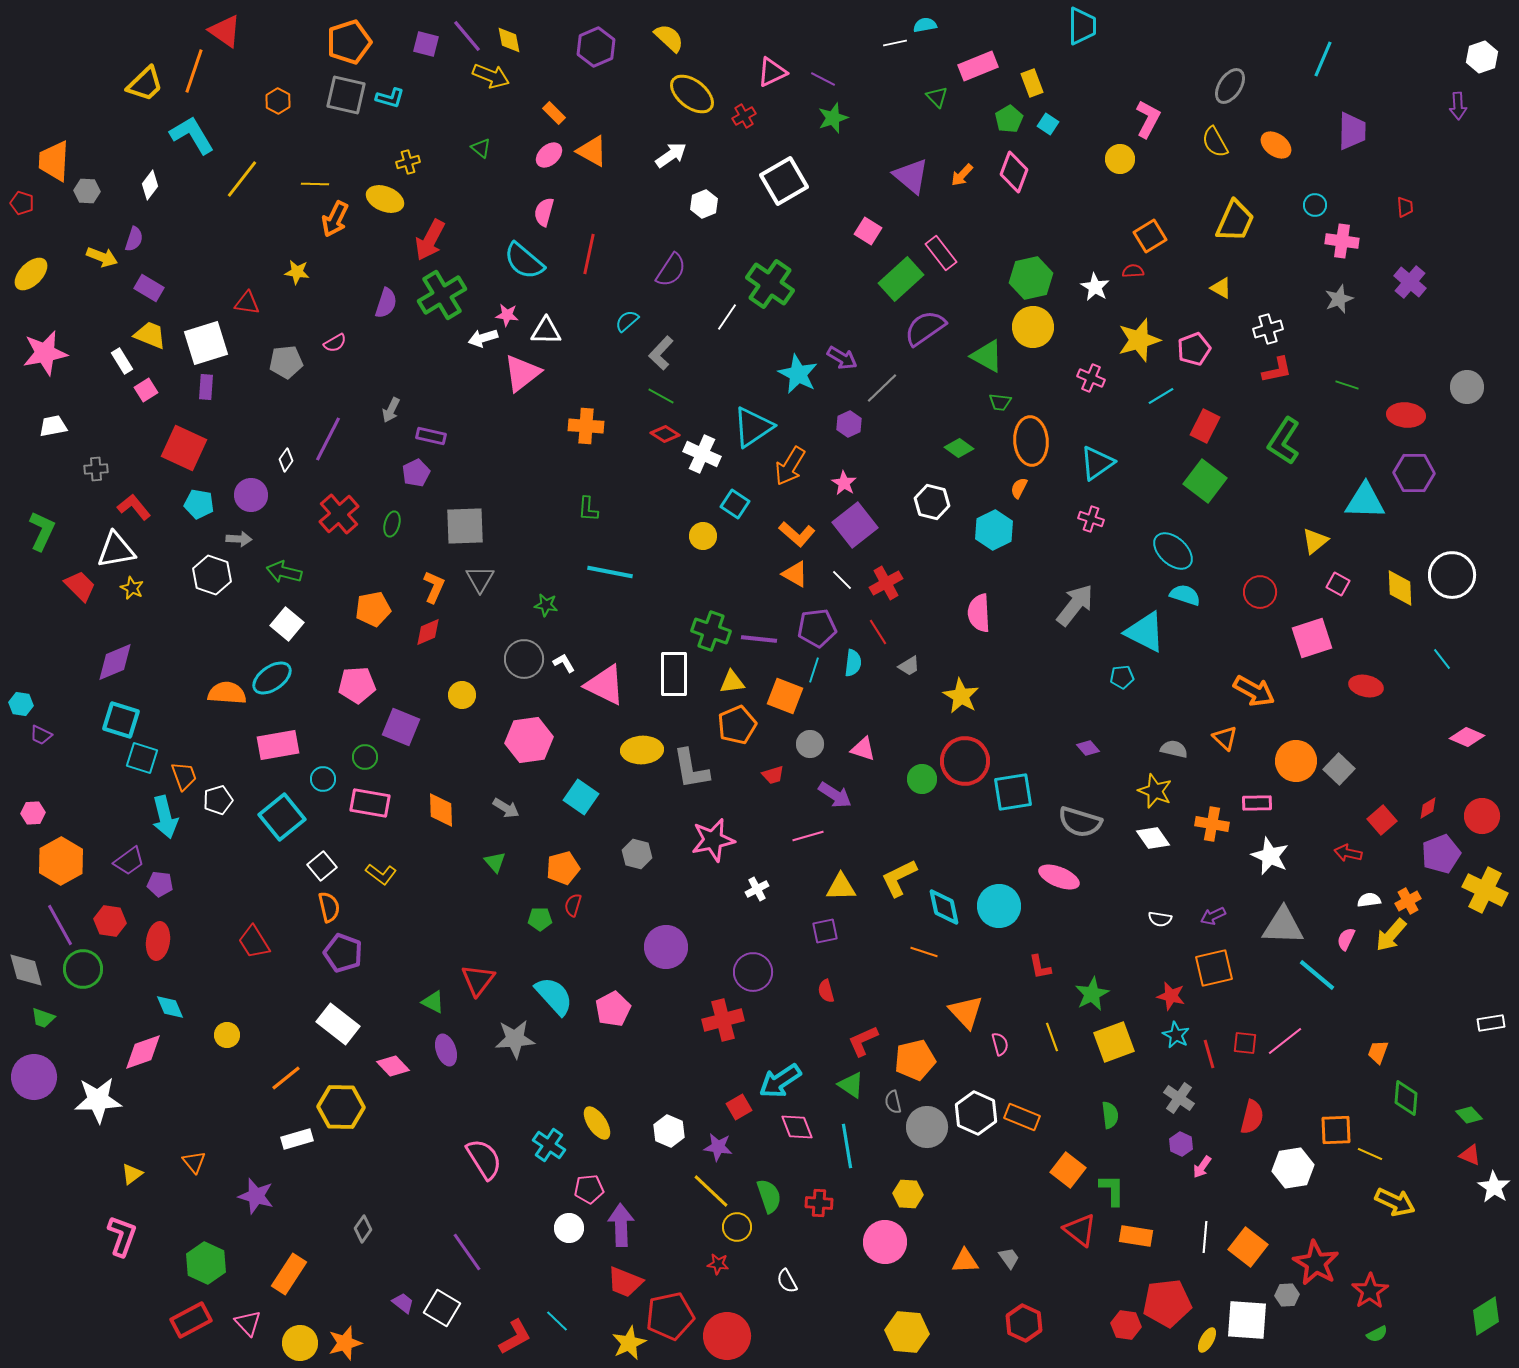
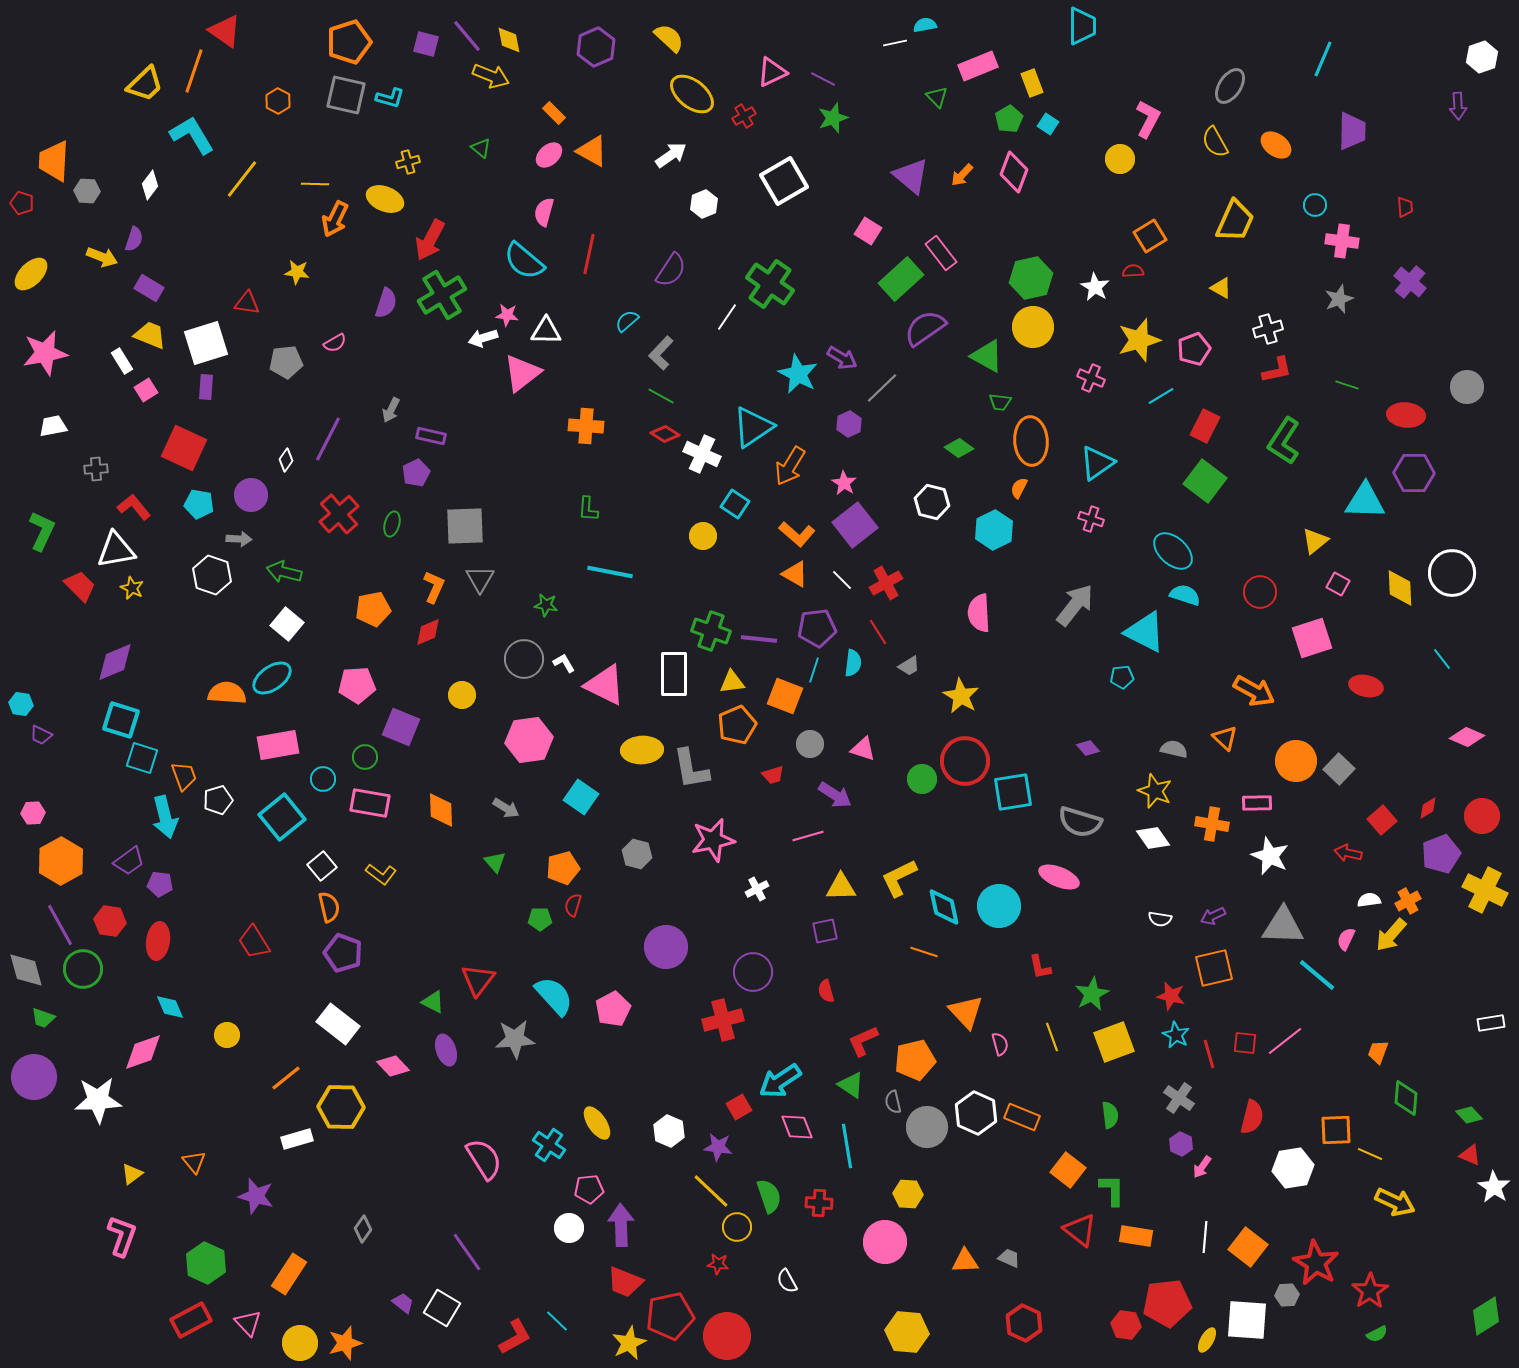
white circle at (1452, 575): moved 2 px up
gray trapezoid at (1009, 1258): rotated 30 degrees counterclockwise
